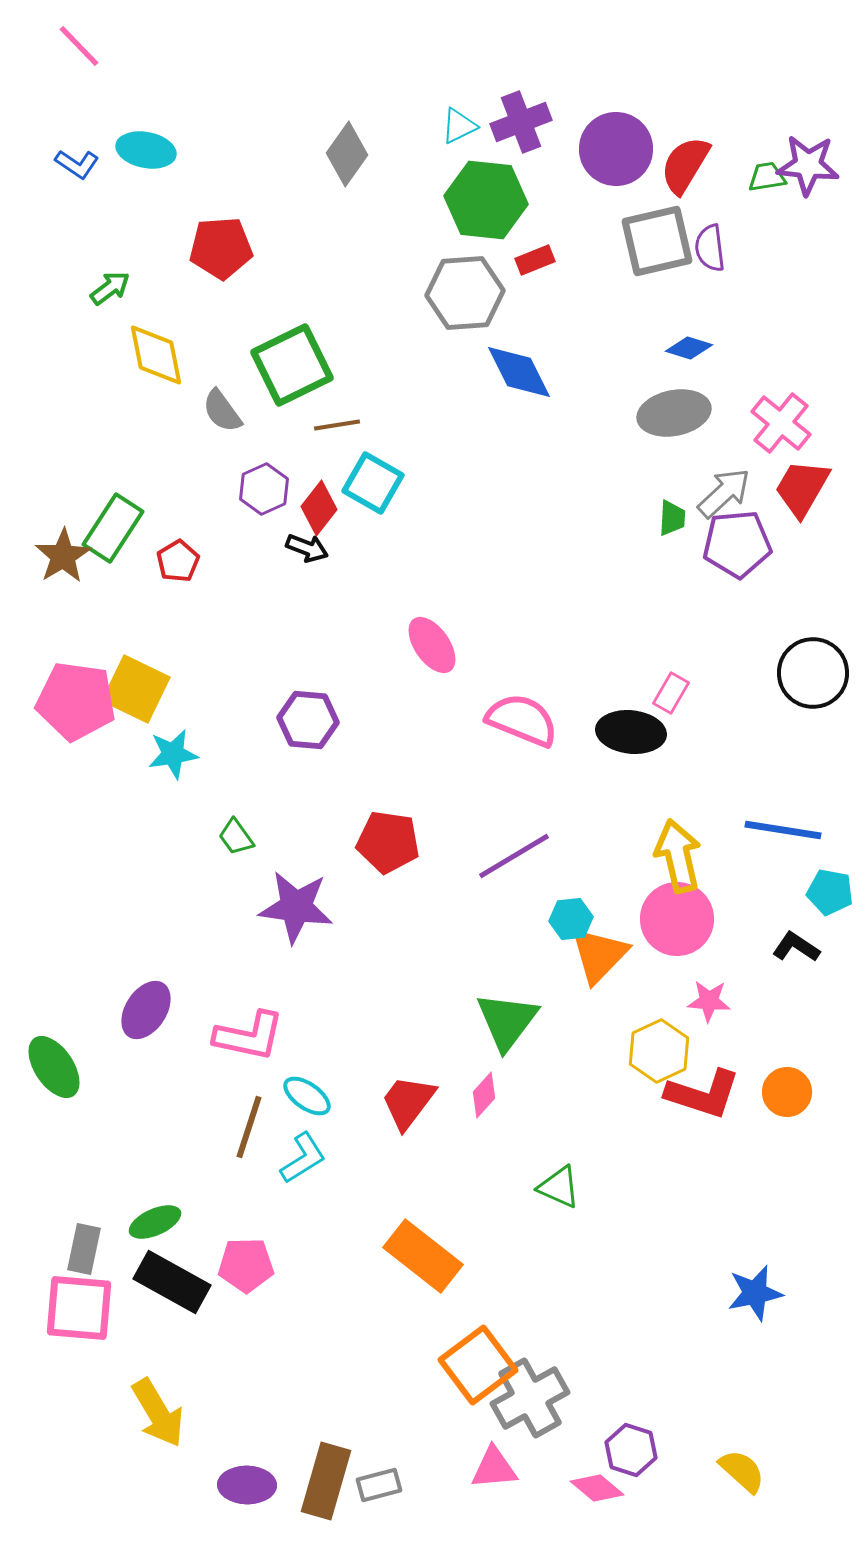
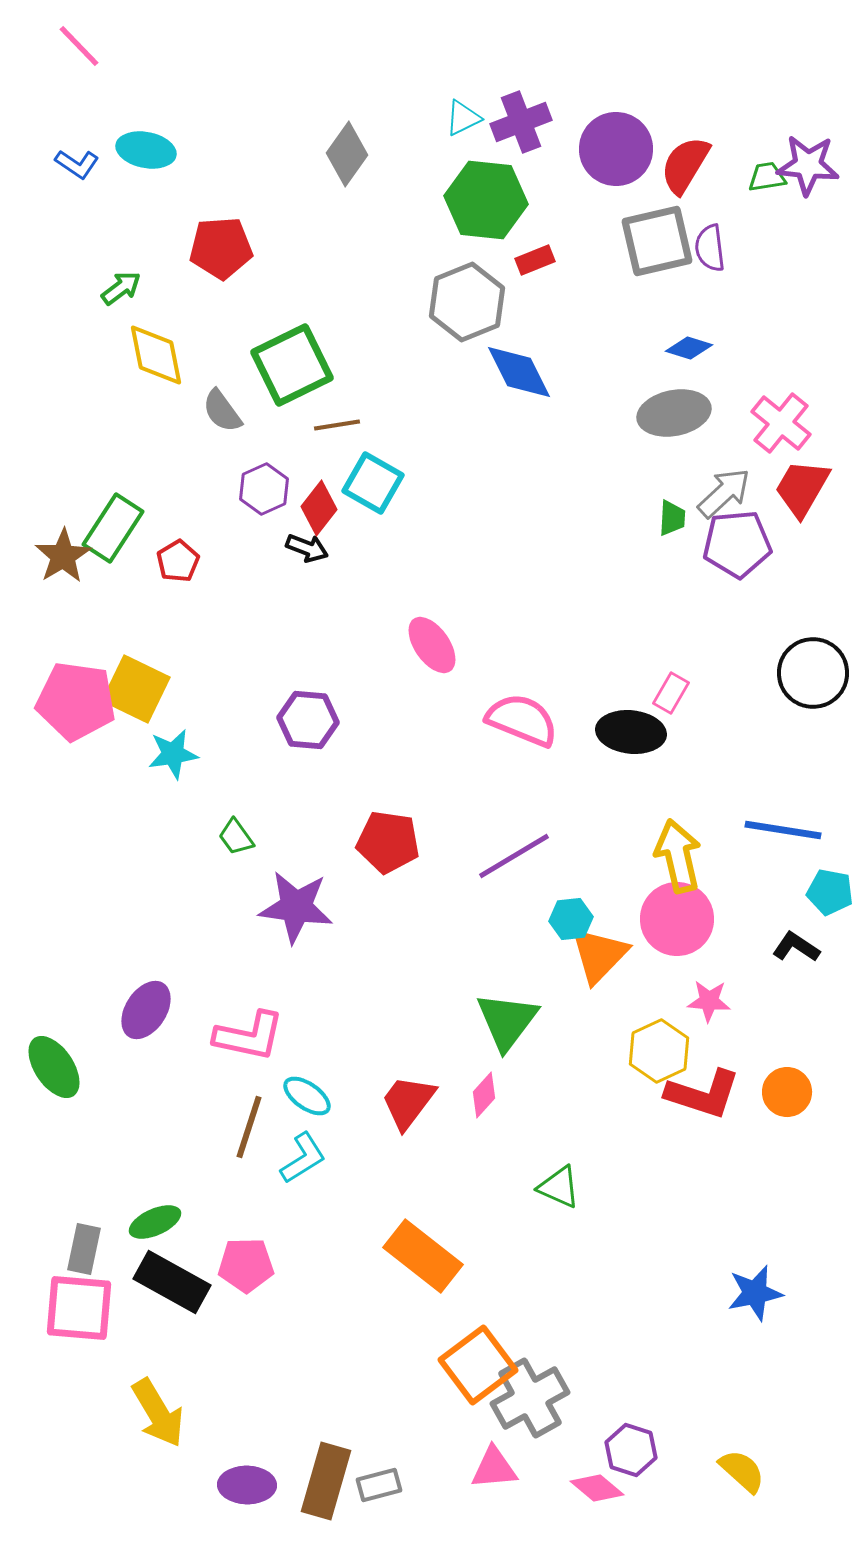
cyan triangle at (459, 126): moved 4 px right, 8 px up
green arrow at (110, 288): moved 11 px right
gray hexagon at (465, 293): moved 2 px right, 9 px down; rotated 18 degrees counterclockwise
